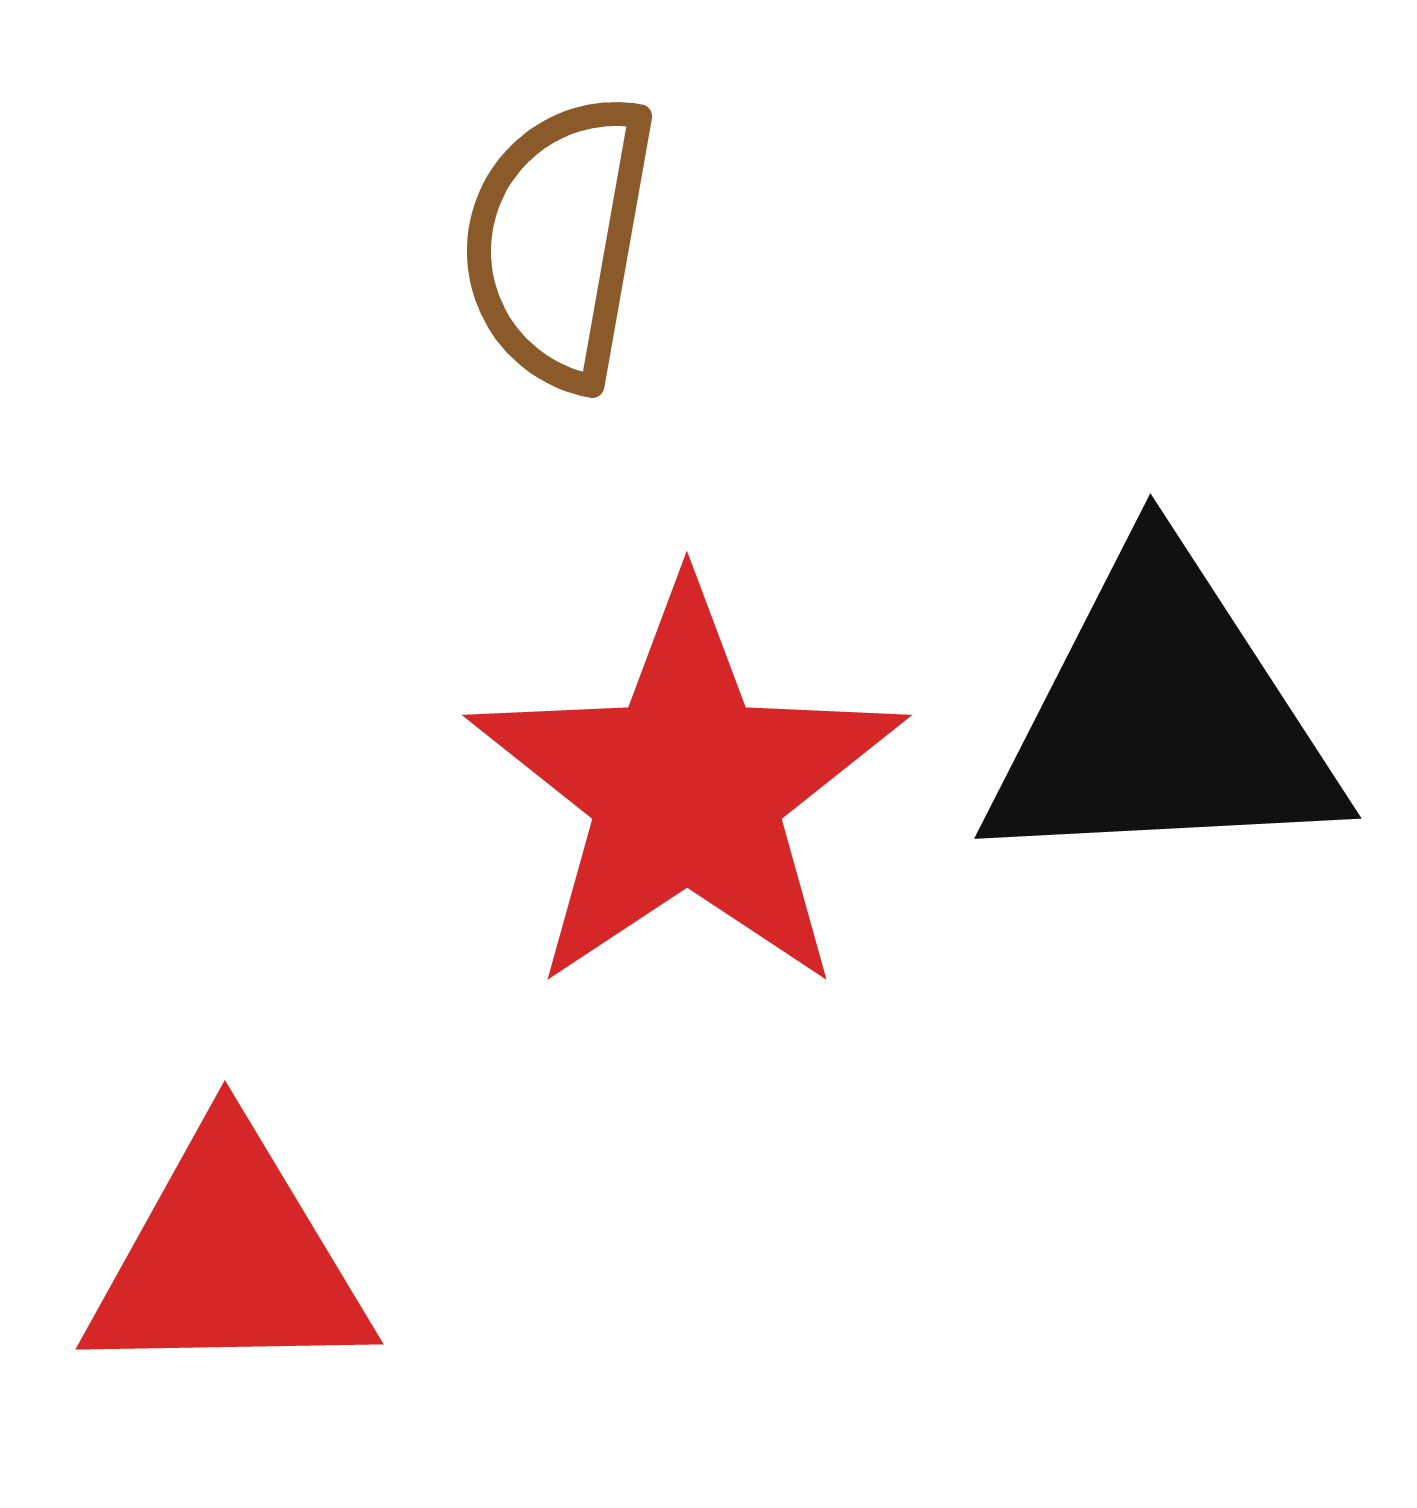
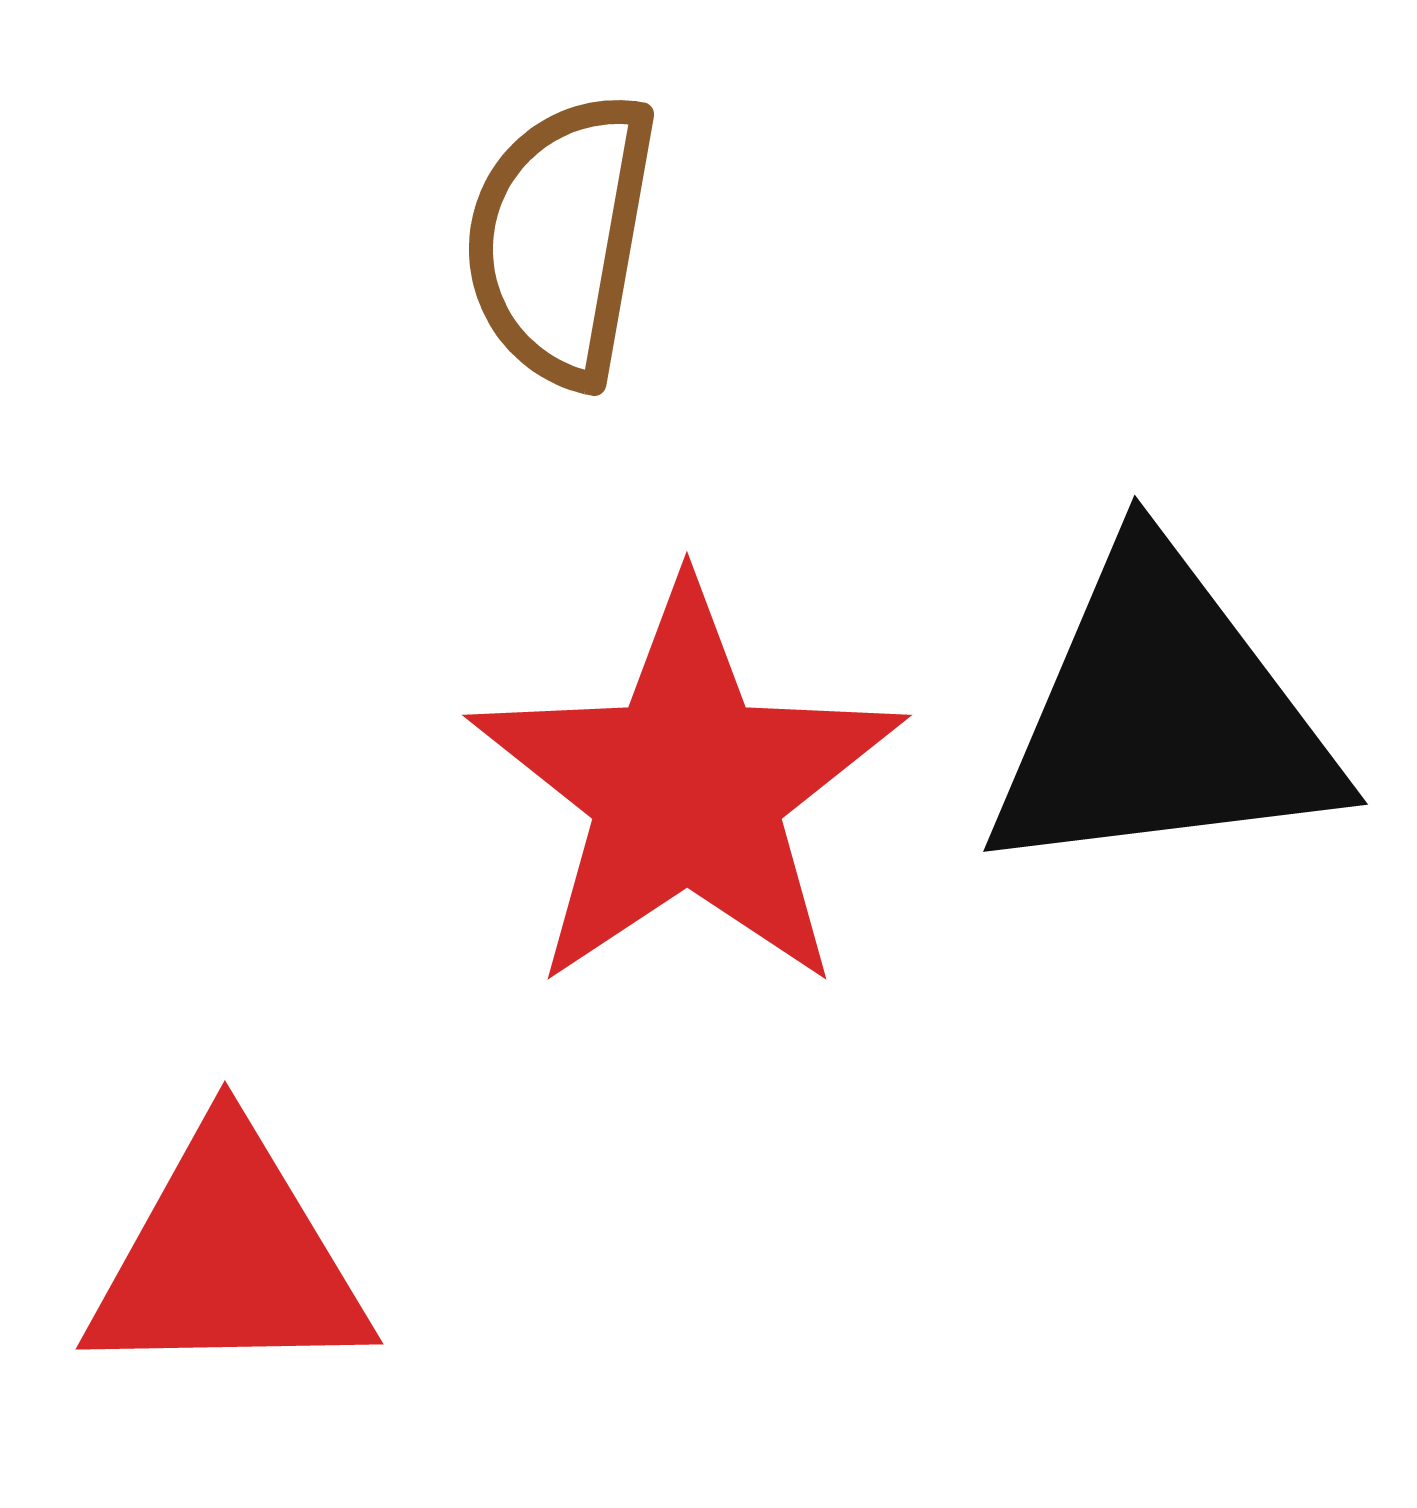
brown semicircle: moved 2 px right, 2 px up
black triangle: rotated 4 degrees counterclockwise
